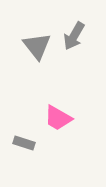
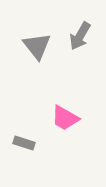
gray arrow: moved 6 px right
pink trapezoid: moved 7 px right
